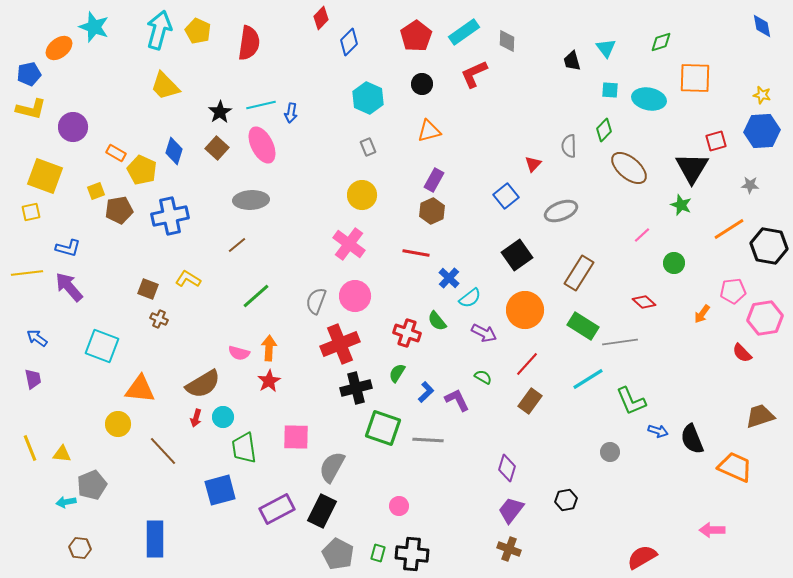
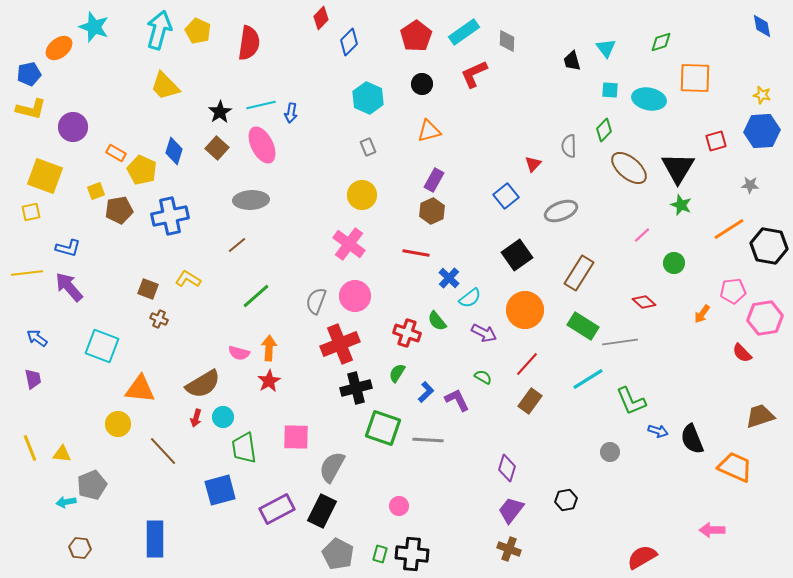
black triangle at (692, 168): moved 14 px left
green rectangle at (378, 553): moved 2 px right, 1 px down
